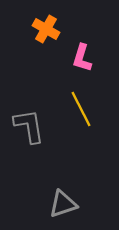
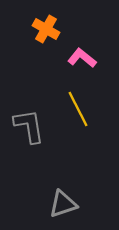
pink L-shape: rotated 112 degrees clockwise
yellow line: moved 3 px left
